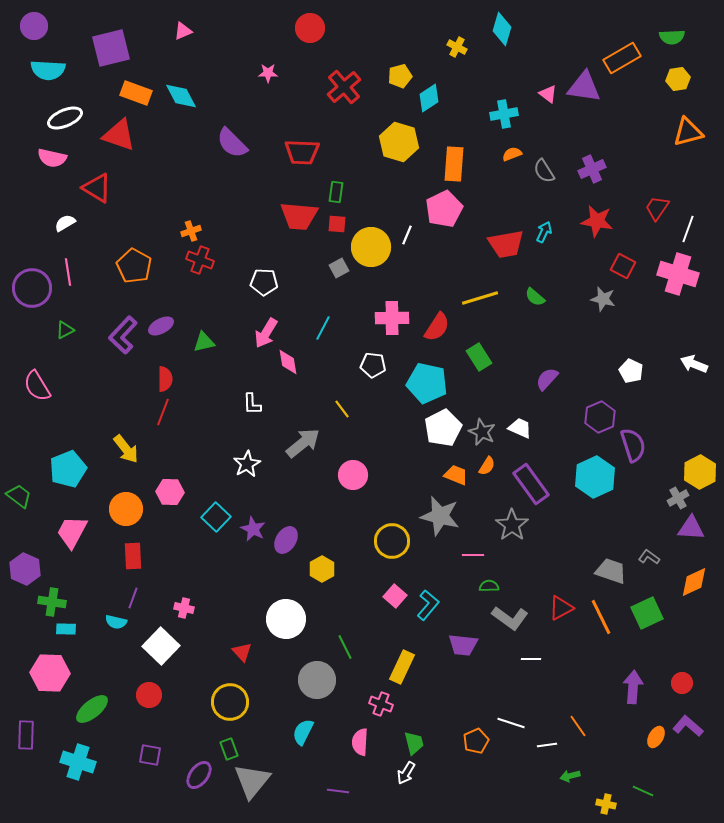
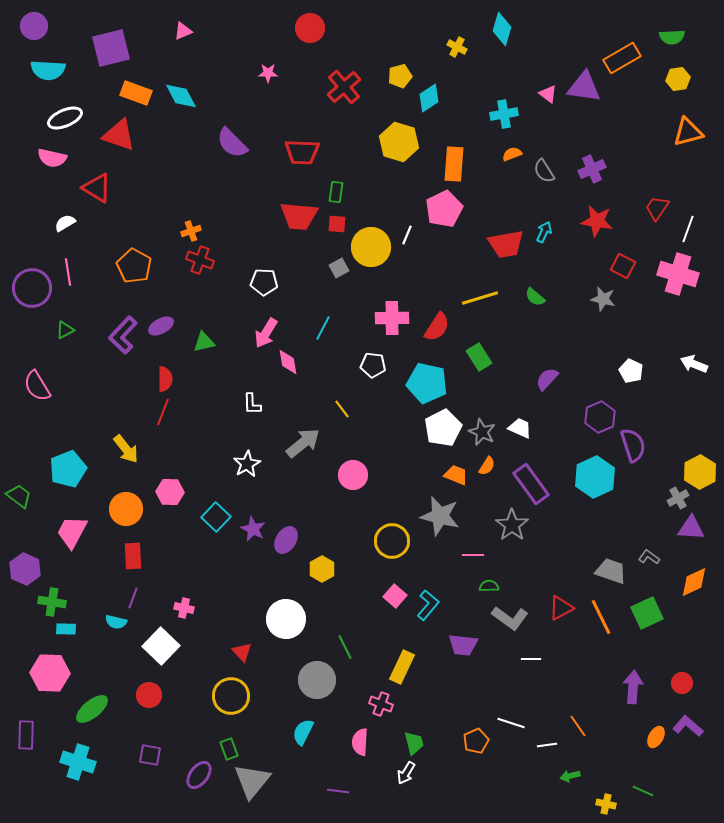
yellow circle at (230, 702): moved 1 px right, 6 px up
